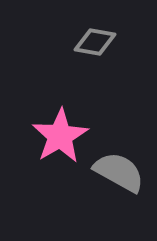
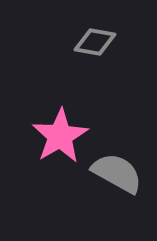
gray semicircle: moved 2 px left, 1 px down
